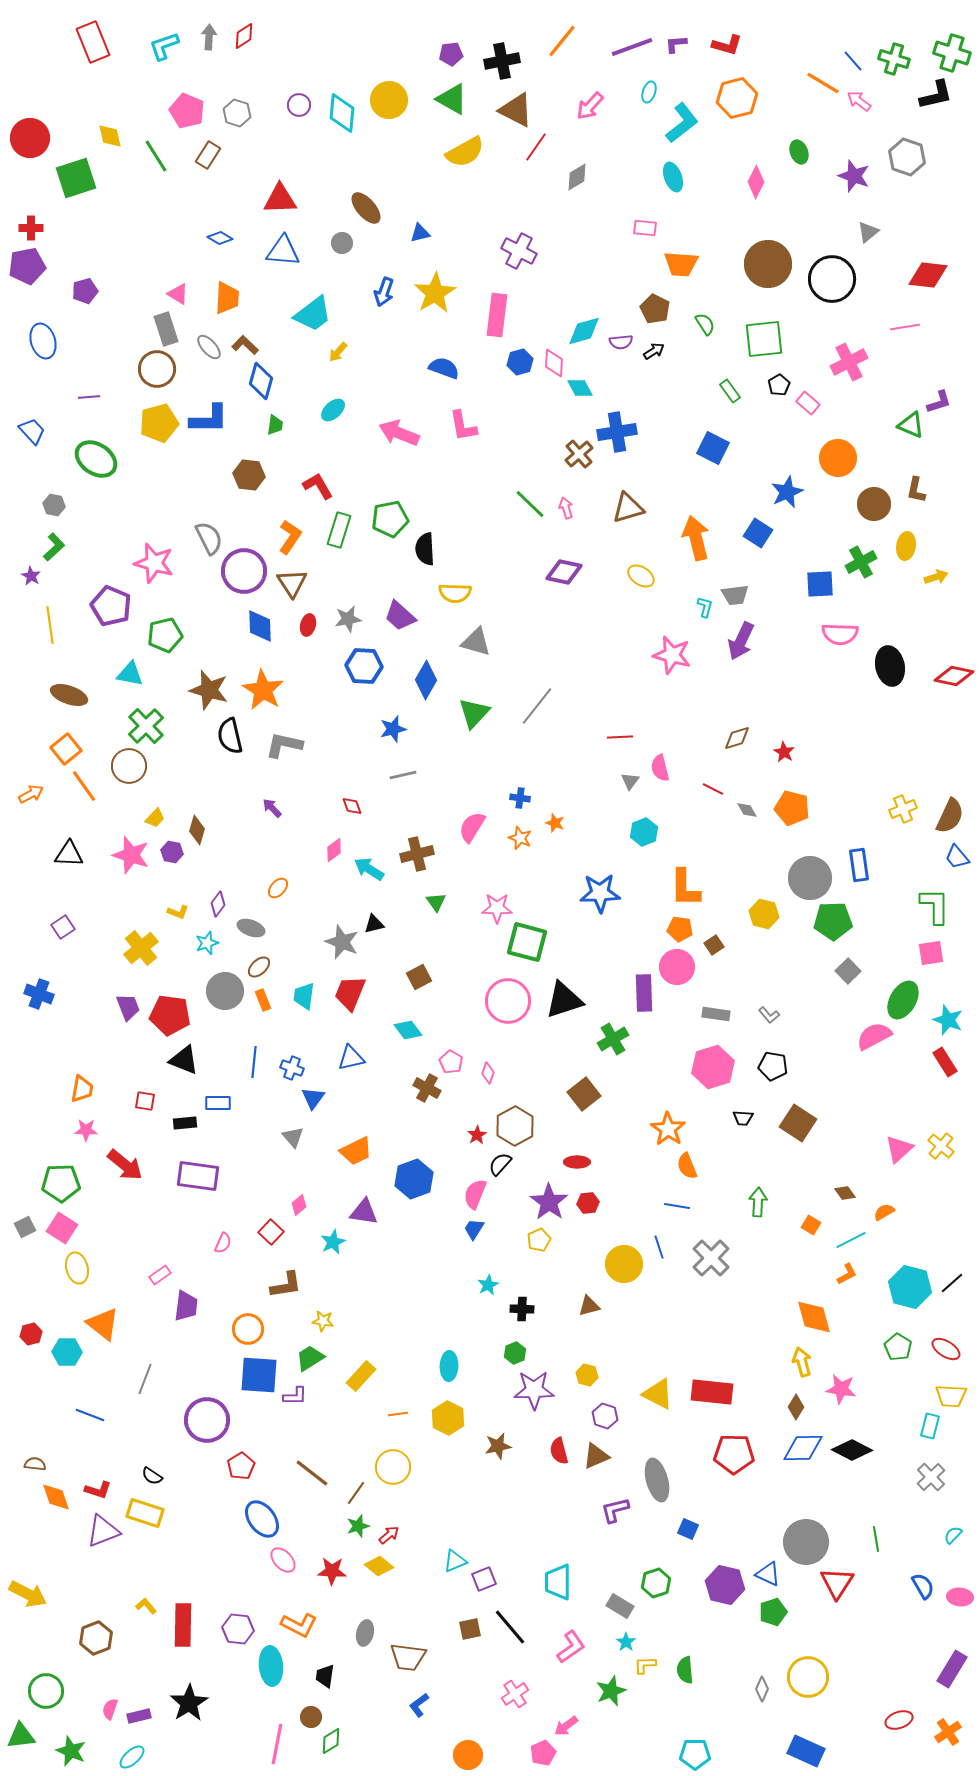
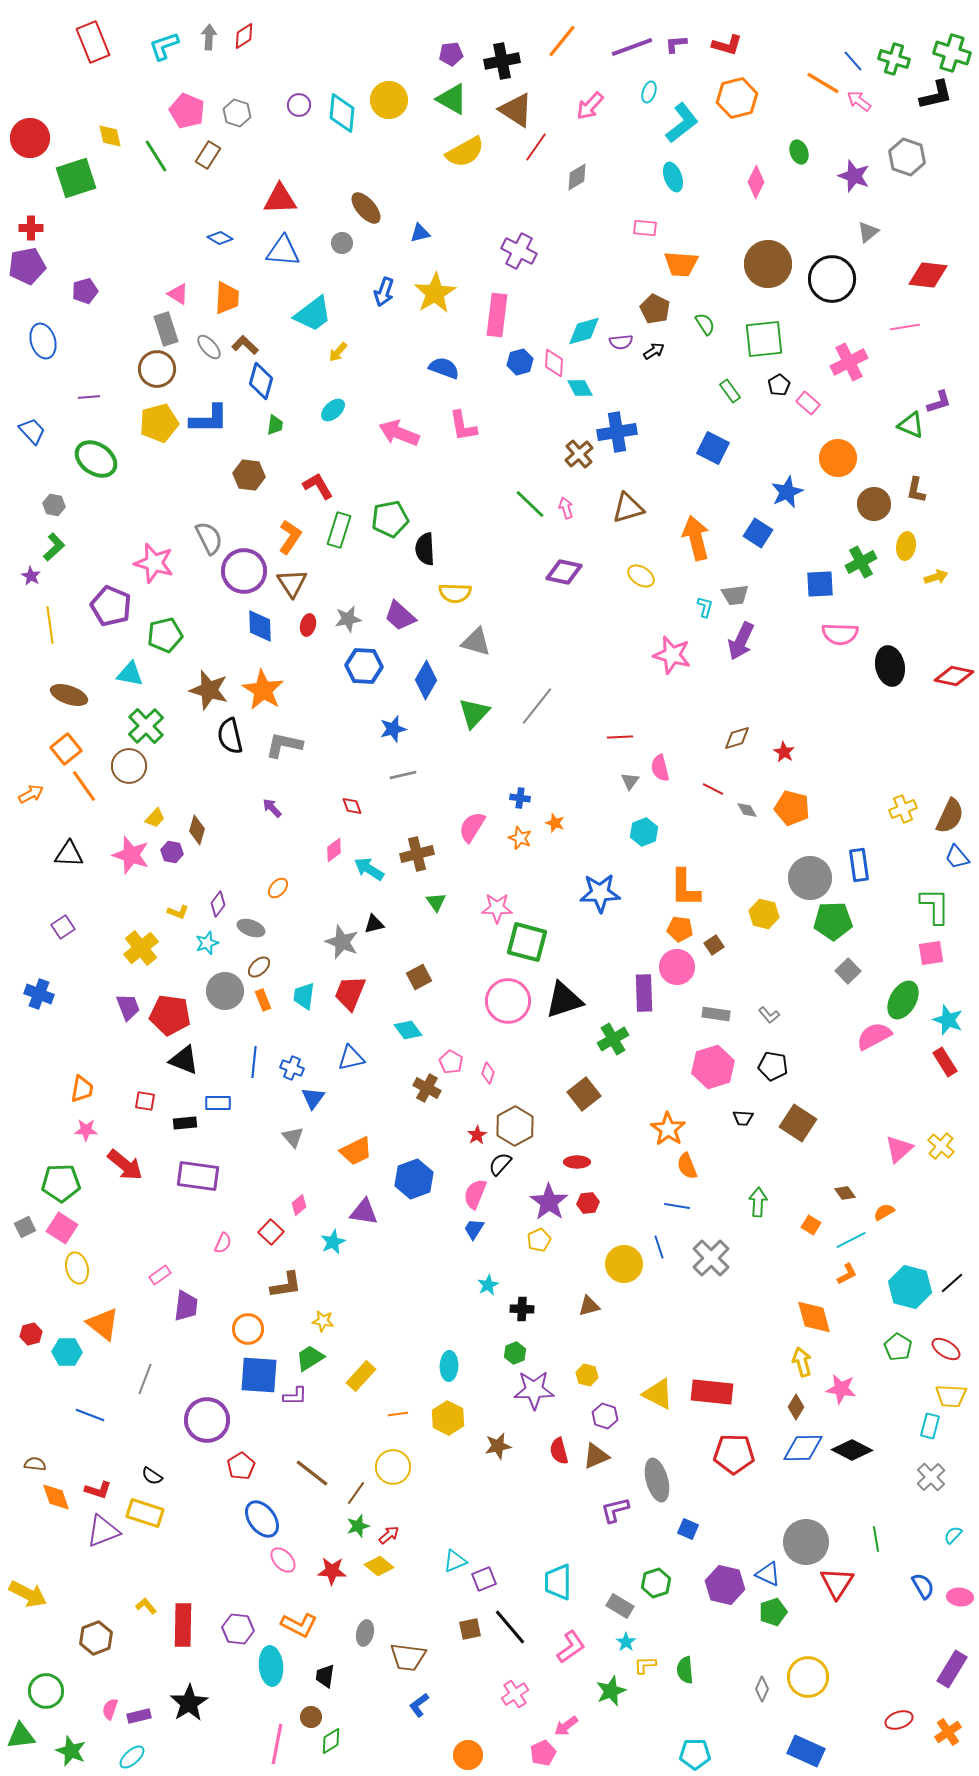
brown triangle at (516, 110): rotated 6 degrees clockwise
